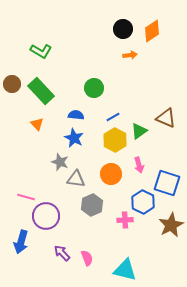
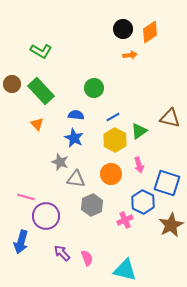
orange diamond: moved 2 px left, 1 px down
brown triangle: moved 4 px right; rotated 10 degrees counterclockwise
pink cross: rotated 21 degrees counterclockwise
